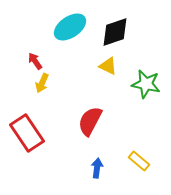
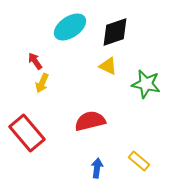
red semicircle: rotated 48 degrees clockwise
red rectangle: rotated 6 degrees counterclockwise
